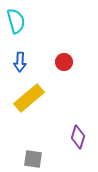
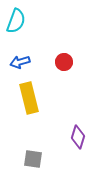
cyan semicircle: rotated 35 degrees clockwise
blue arrow: rotated 72 degrees clockwise
yellow rectangle: rotated 64 degrees counterclockwise
